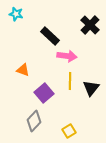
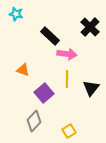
black cross: moved 2 px down
pink arrow: moved 2 px up
yellow line: moved 3 px left, 2 px up
